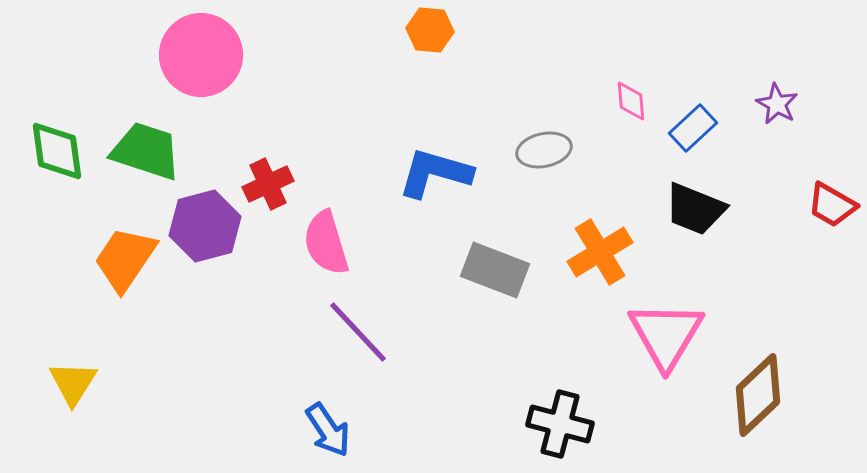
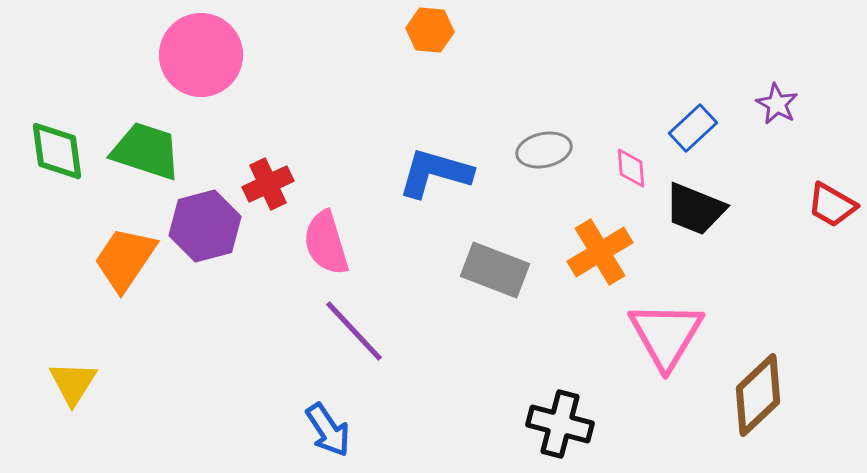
pink diamond: moved 67 px down
purple line: moved 4 px left, 1 px up
